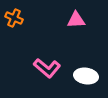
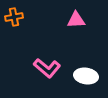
orange cross: moved 1 px up; rotated 36 degrees counterclockwise
